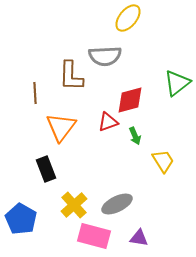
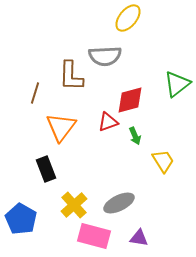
green triangle: moved 1 px down
brown line: rotated 20 degrees clockwise
gray ellipse: moved 2 px right, 1 px up
